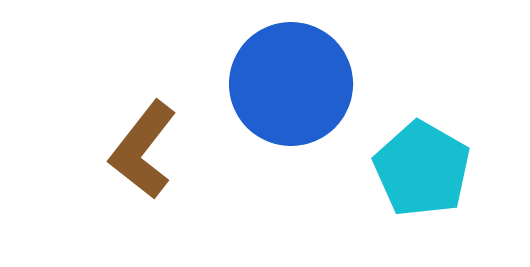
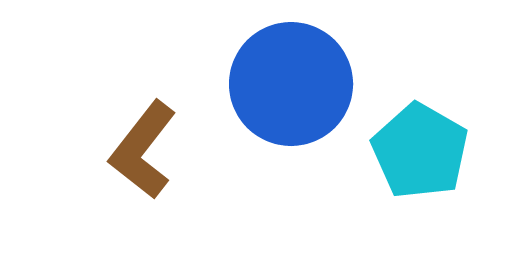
cyan pentagon: moved 2 px left, 18 px up
